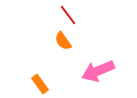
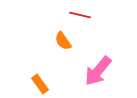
red line: moved 12 px right; rotated 40 degrees counterclockwise
pink arrow: rotated 28 degrees counterclockwise
